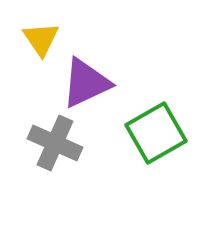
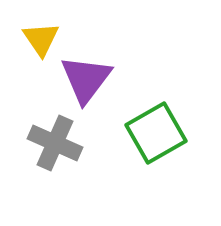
purple triangle: moved 4 px up; rotated 28 degrees counterclockwise
